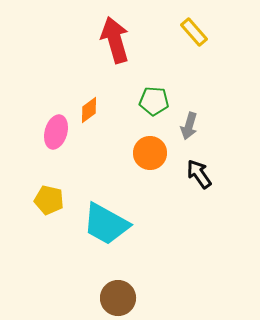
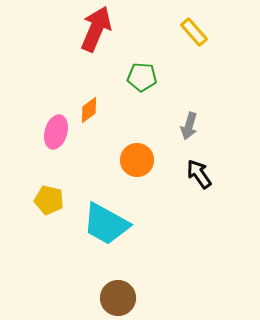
red arrow: moved 19 px left, 11 px up; rotated 39 degrees clockwise
green pentagon: moved 12 px left, 24 px up
orange circle: moved 13 px left, 7 px down
